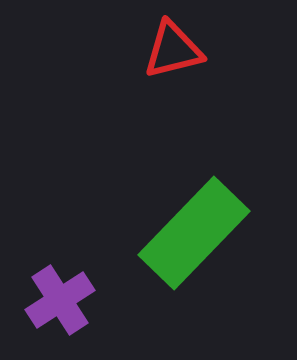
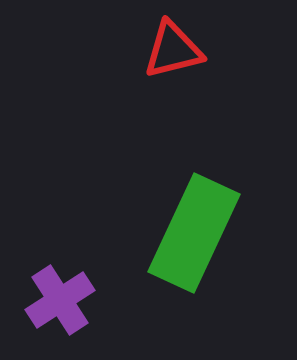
green rectangle: rotated 19 degrees counterclockwise
